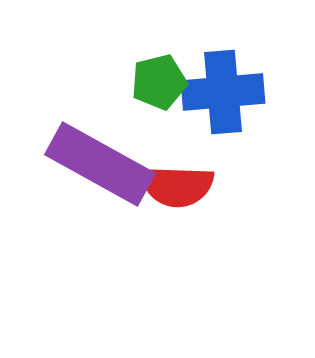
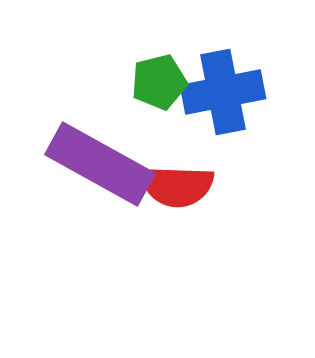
blue cross: rotated 6 degrees counterclockwise
